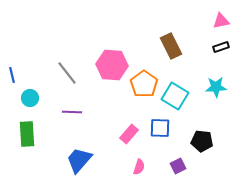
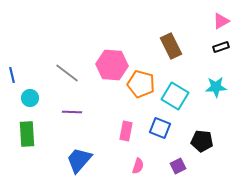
pink triangle: rotated 18 degrees counterclockwise
gray line: rotated 15 degrees counterclockwise
orange pentagon: moved 3 px left; rotated 20 degrees counterclockwise
blue square: rotated 20 degrees clockwise
pink rectangle: moved 3 px left, 3 px up; rotated 30 degrees counterclockwise
pink semicircle: moved 1 px left, 1 px up
